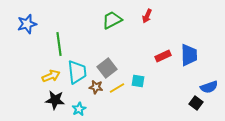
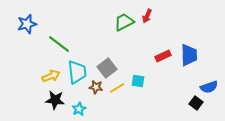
green trapezoid: moved 12 px right, 2 px down
green line: rotated 45 degrees counterclockwise
